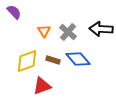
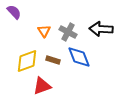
gray cross: rotated 12 degrees counterclockwise
blue diamond: moved 1 px right, 2 px up; rotated 20 degrees clockwise
